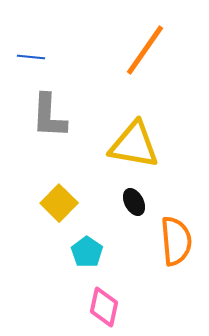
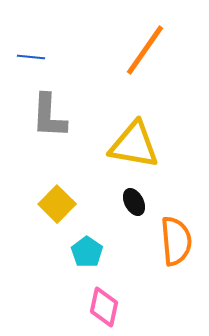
yellow square: moved 2 px left, 1 px down
